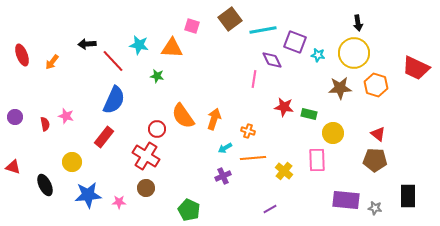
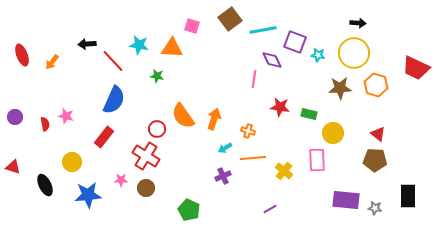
black arrow at (358, 23): rotated 77 degrees counterclockwise
red star at (284, 107): moved 4 px left
pink star at (119, 202): moved 2 px right, 22 px up
